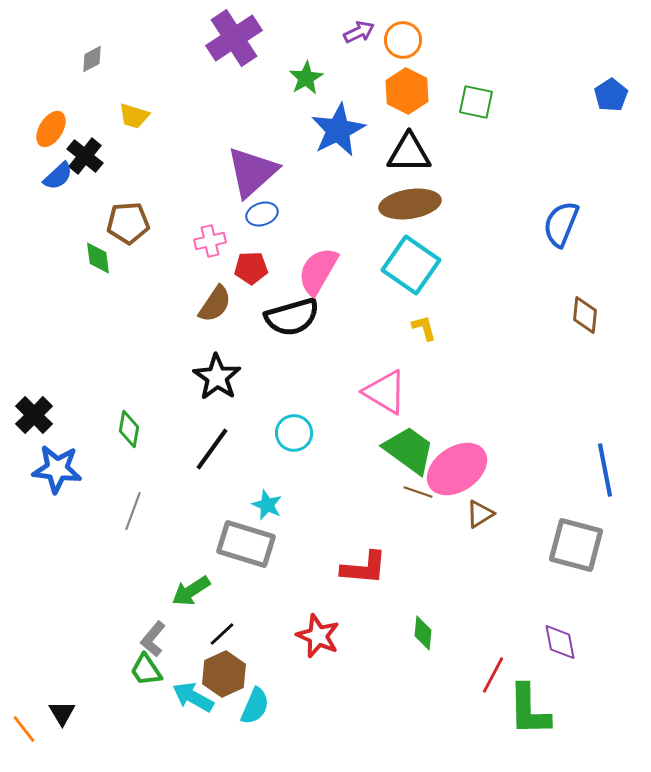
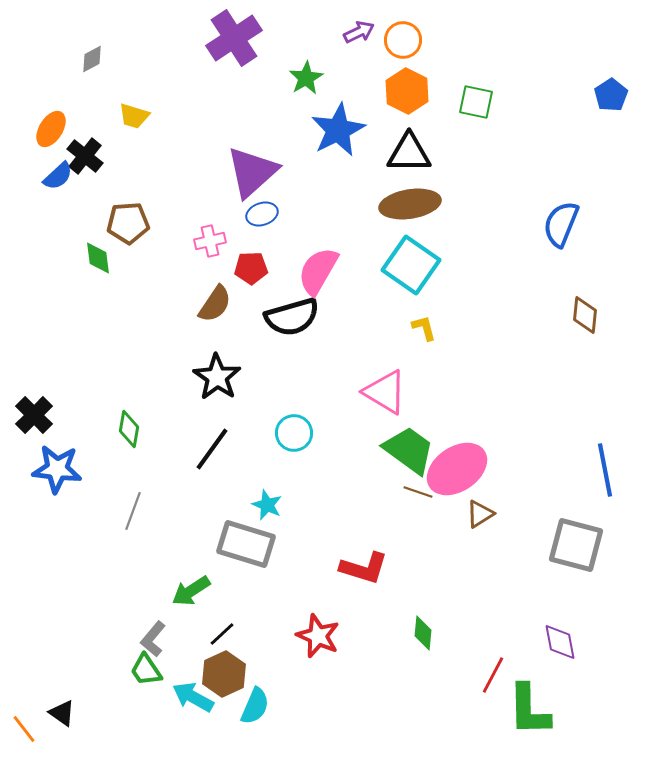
red L-shape at (364, 568): rotated 12 degrees clockwise
black triangle at (62, 713): rotated 24 degrees counterclockwise
